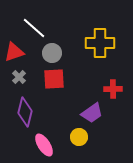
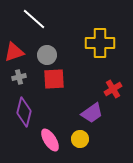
white line: moved 9 px up
gray circle: moved 5 px left, 2 px down
gray cross: rotated 32 degrees clockwise
red cross: rotated 30 degrees counterclockwise
purple diamond: moved 1 px left
yellow circle: moved 1 px right, 2 px down
pink ellipse: moved 6 px right, 5 px up
